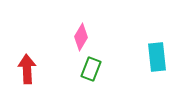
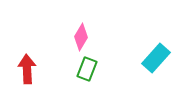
cyan rectangle: moved 1 px left, 1 px down; rotated 48 degrees clockwise
green rectangle: moved 4 px left
